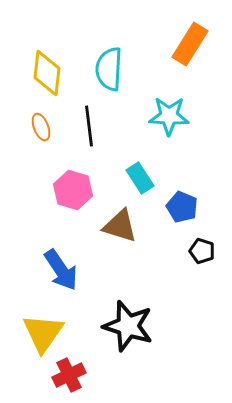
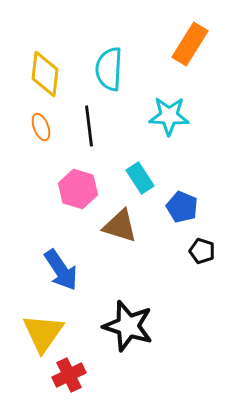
yellow diamond: moved 2 px left, 1 px down
pink hexagon: moved 5 px right, 1 px up
